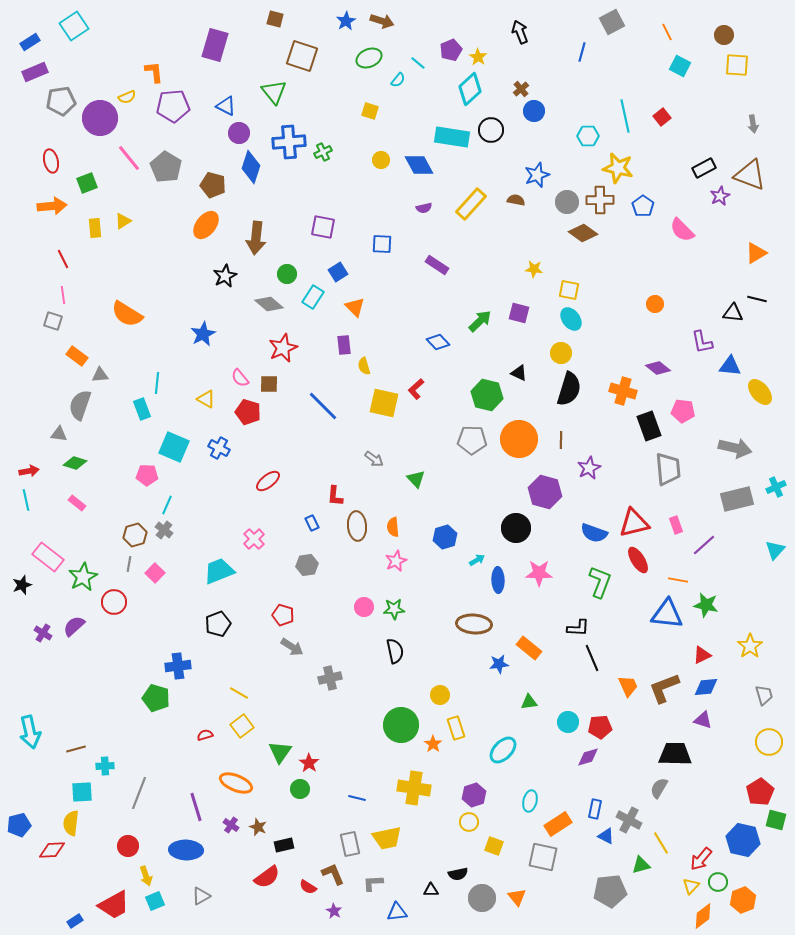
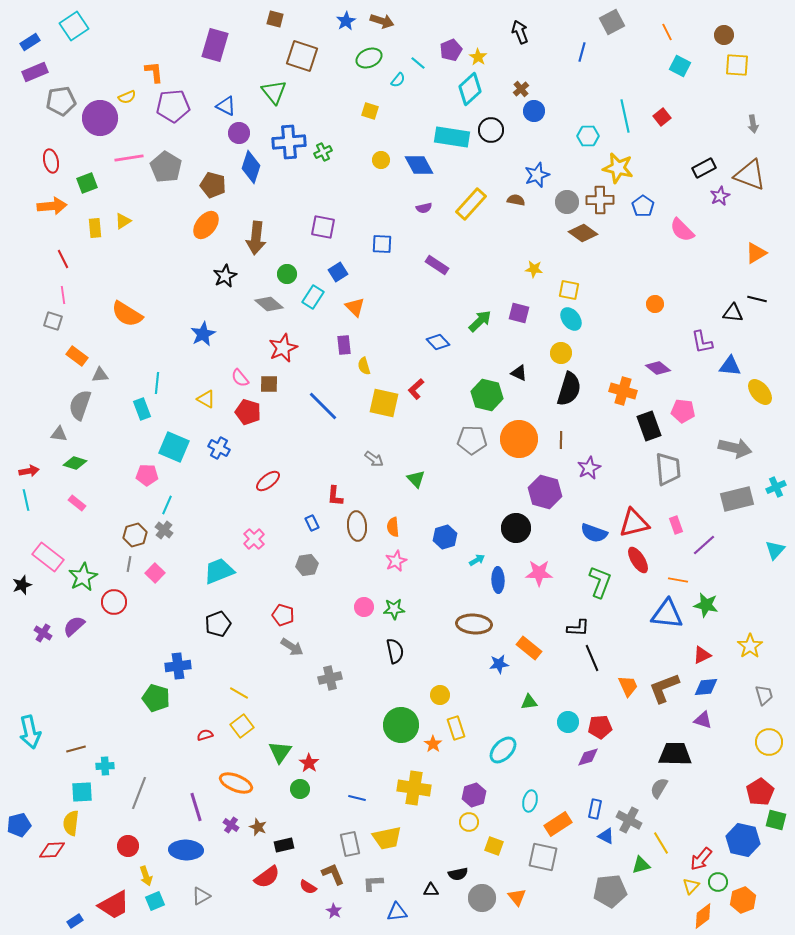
pink line at (129, 158): rotated 60 degrees counterclockwise
